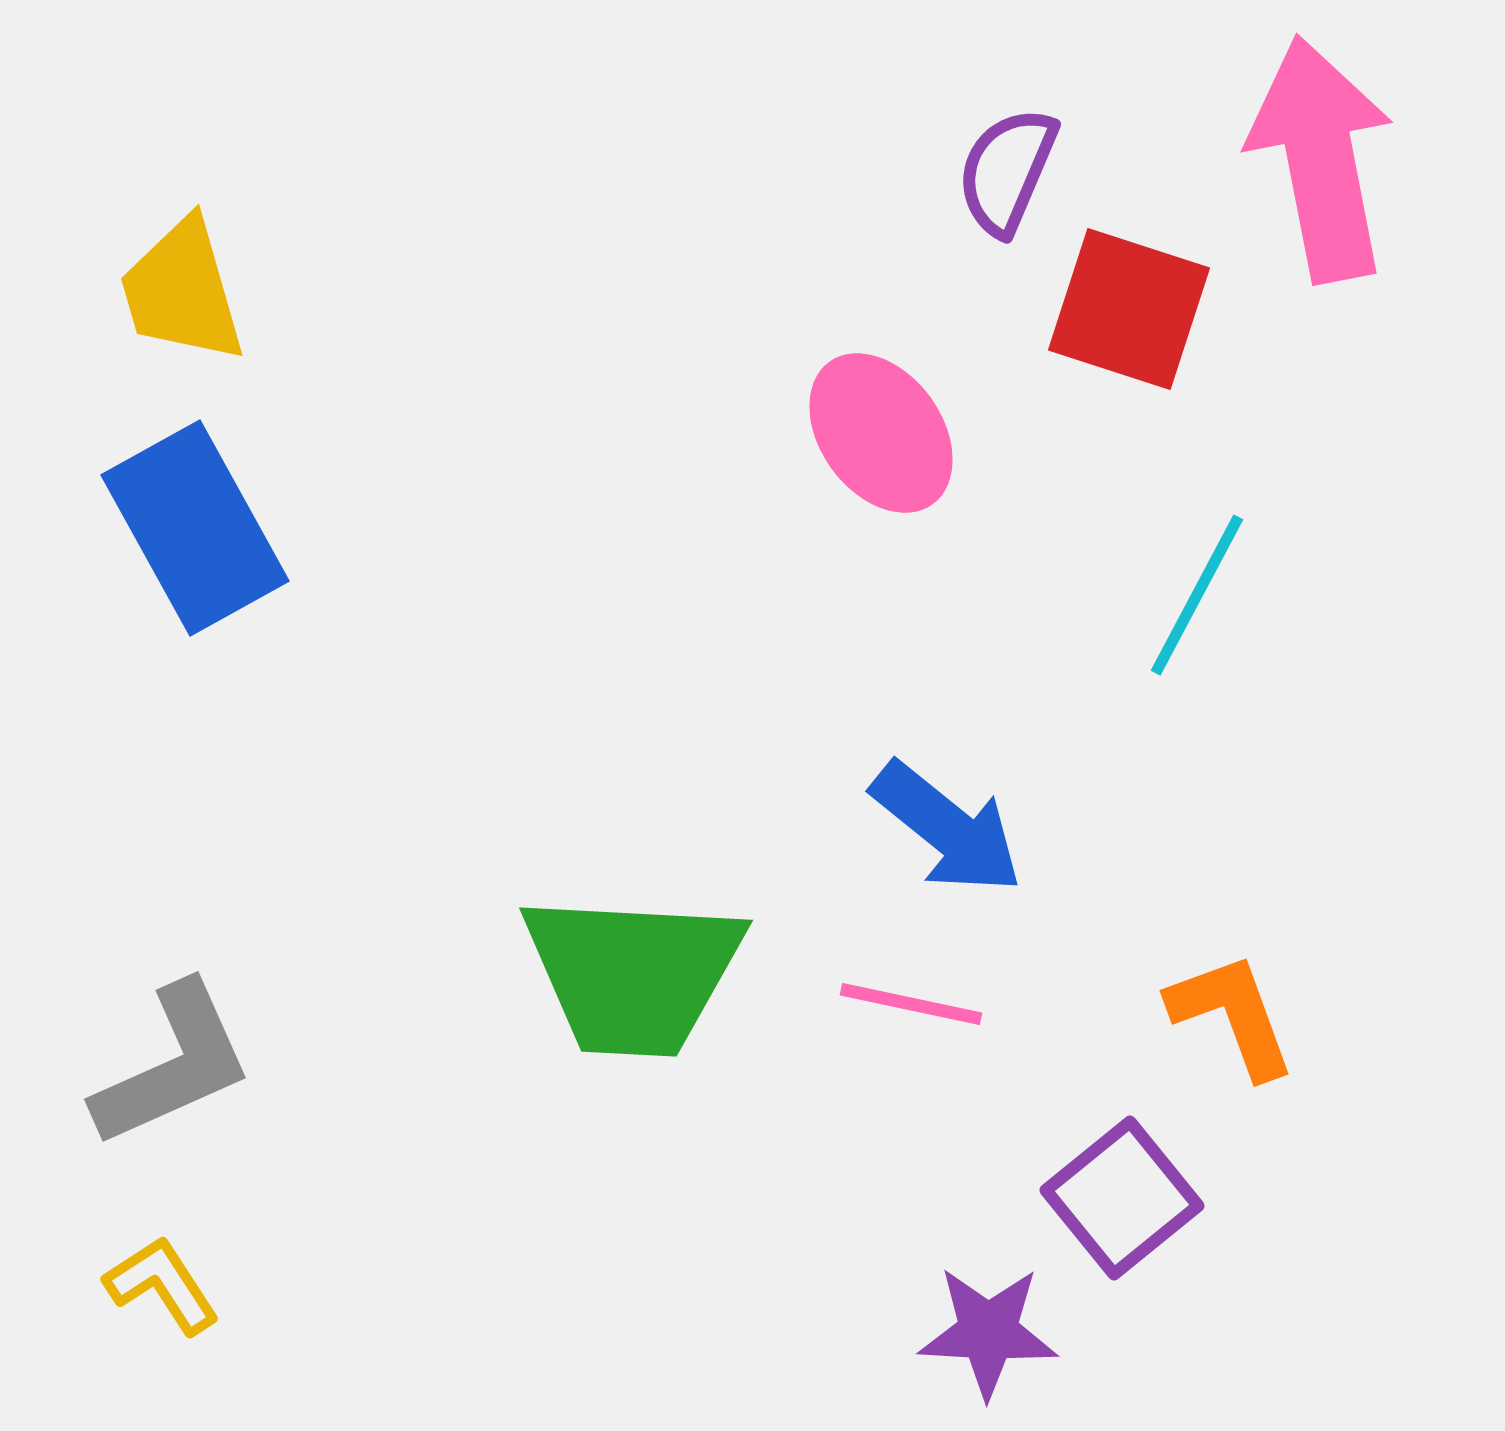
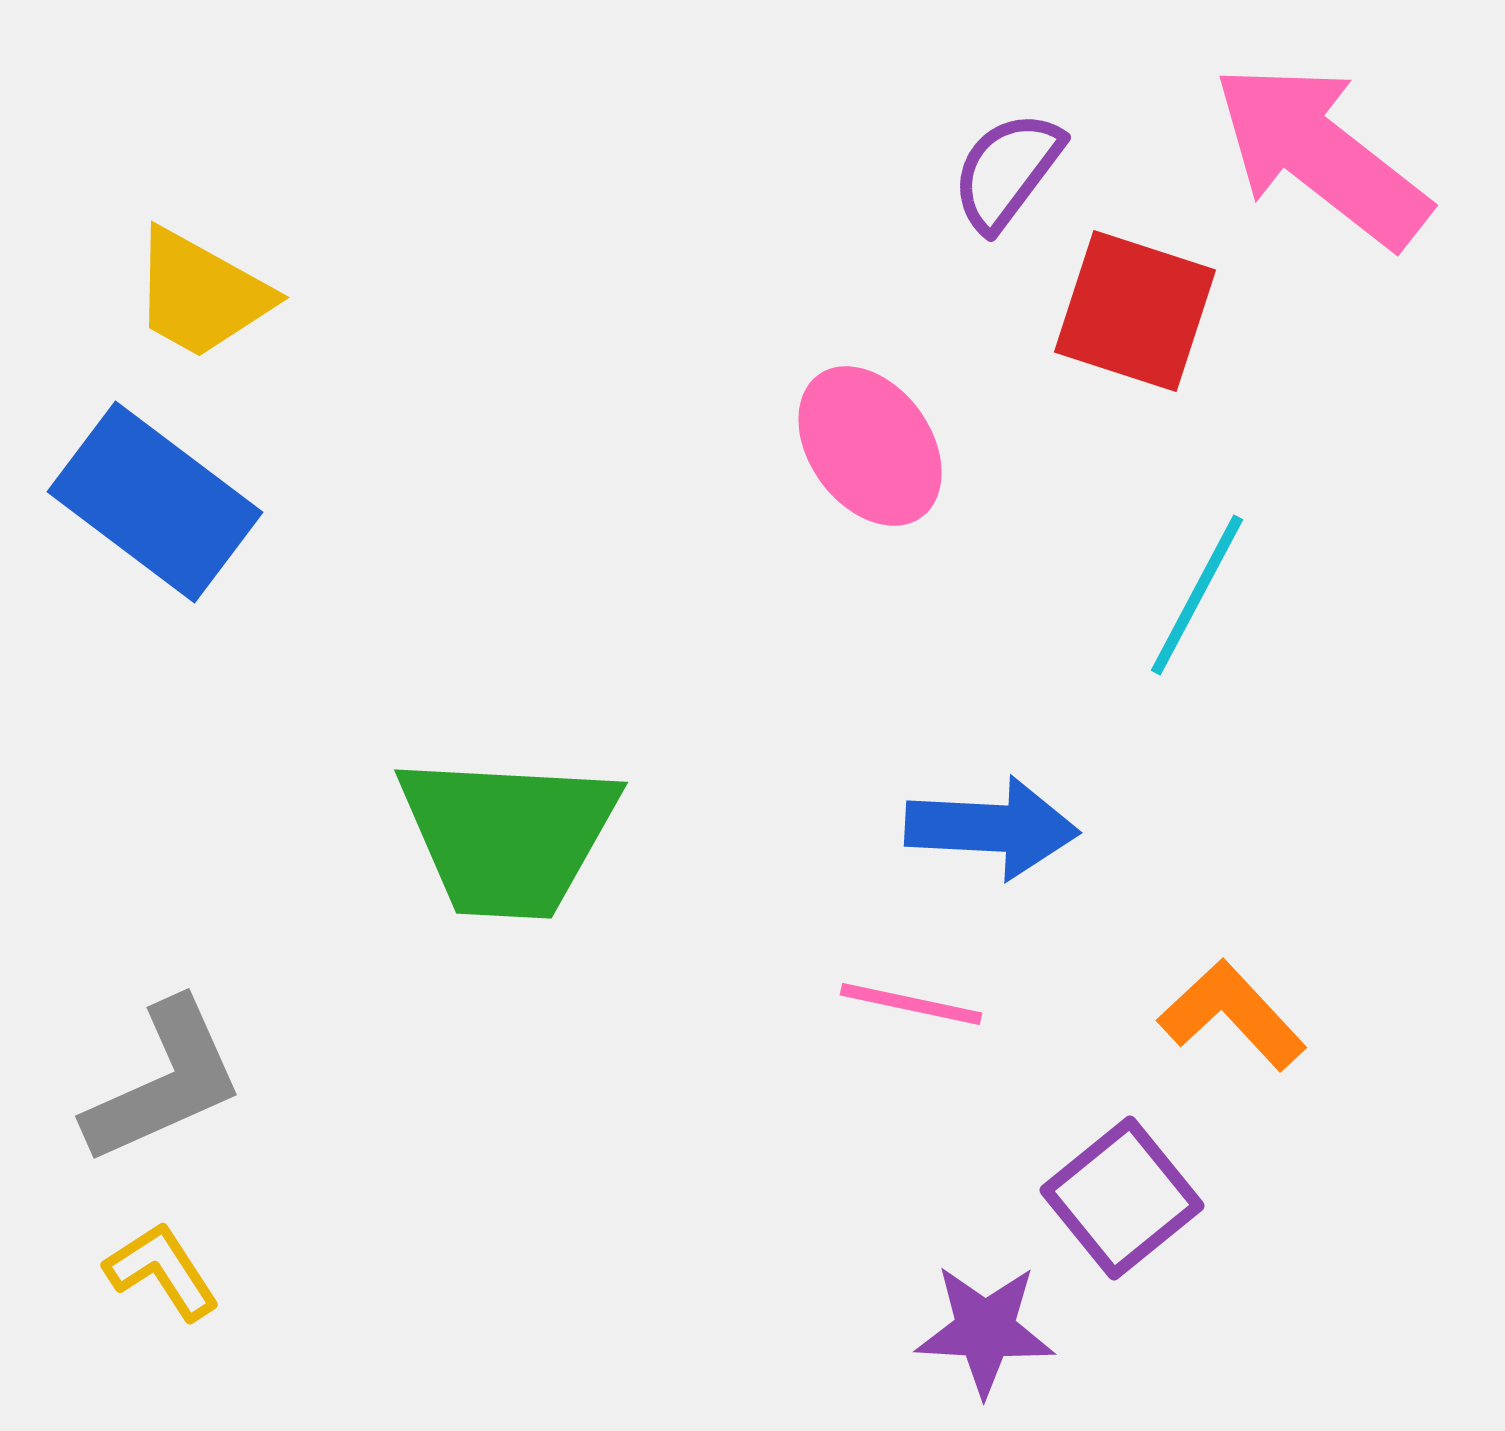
pink arrow: moved 4 px up; rotated 41 degrees counterclockwise
purple semicircle: rotated 14 degrees clockwise
yellow trapezoid: moved 19 px right, 3 px down; rotated 45 degrees counterclockwise
red square: moved 6 px right, 2 px down
pink ellipse: moved 11 px left, 13 px down
blue rectangle: moved 40 px left, 26 px up; rotated 24 degrees counterclockwise
blue arrow: moved 45 px right; rotated 36 degrees counterclockwise
green trapezoid: moved 125 px left, 138 px up
orange L-shape: rotated 23 degrees counterclockwise
gray L-shape: moved 9 px left, 17 px down
yellow L-shape: moved 14 px up
purple star: moved 3 px left, 2 px up
